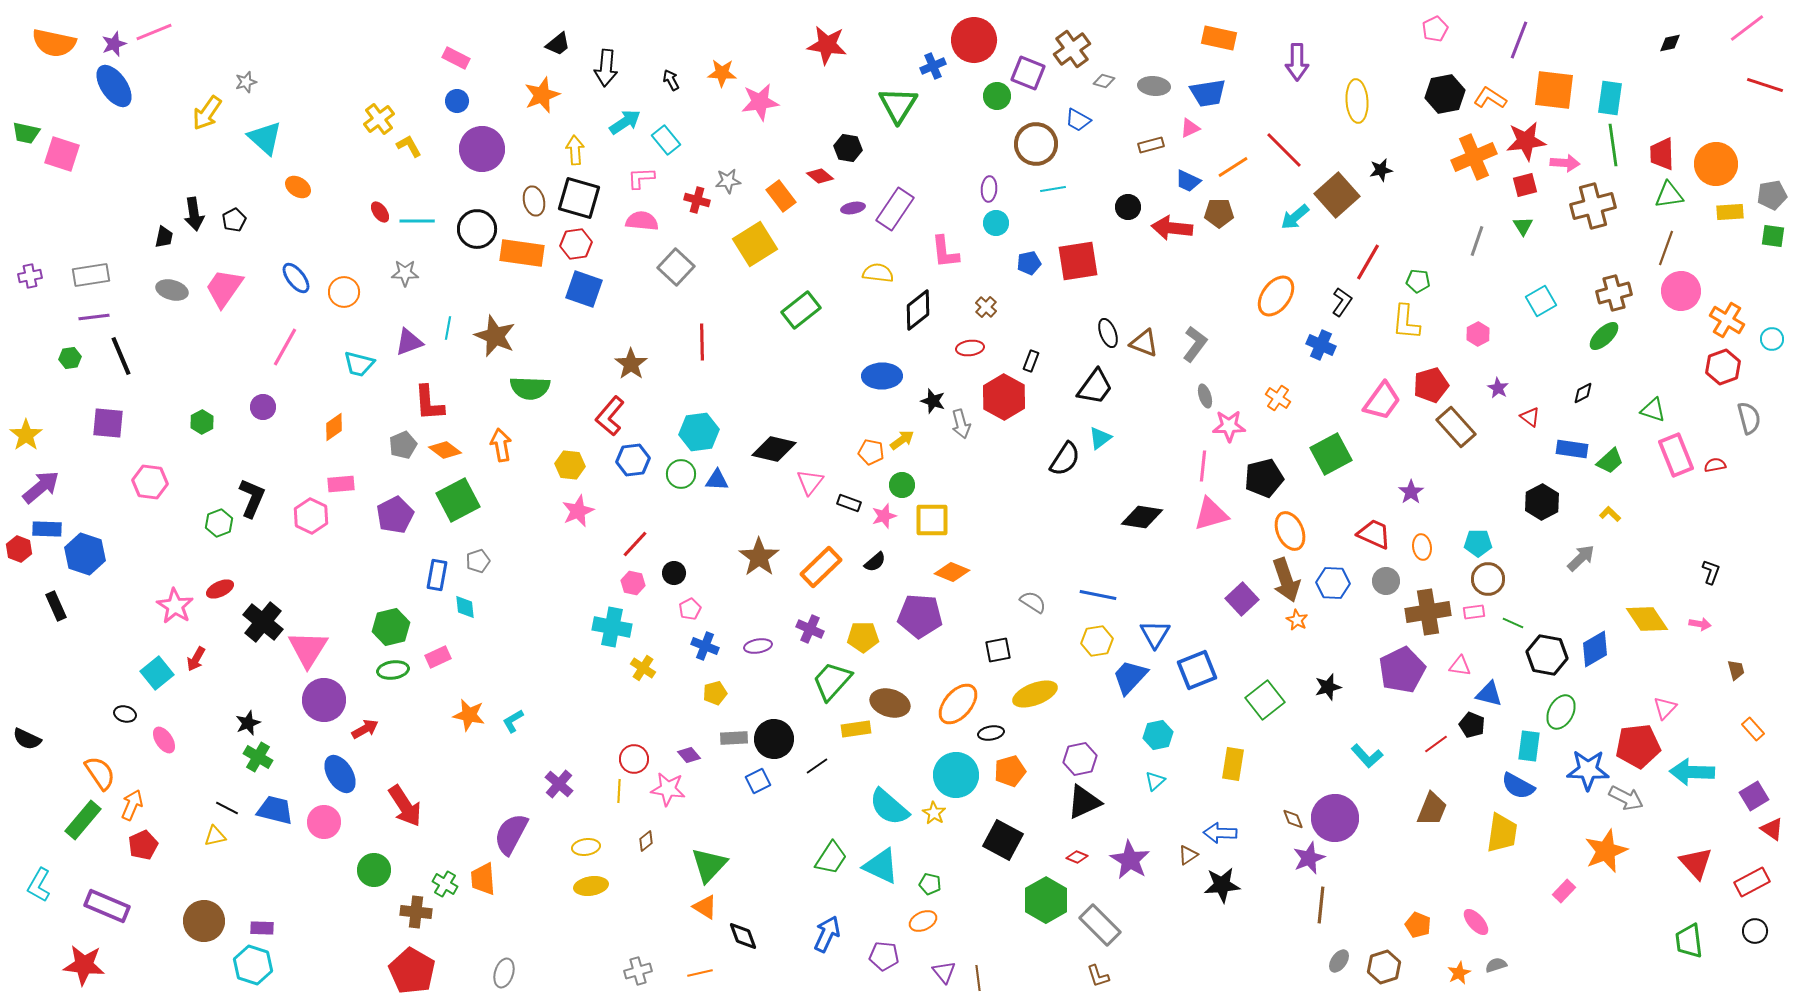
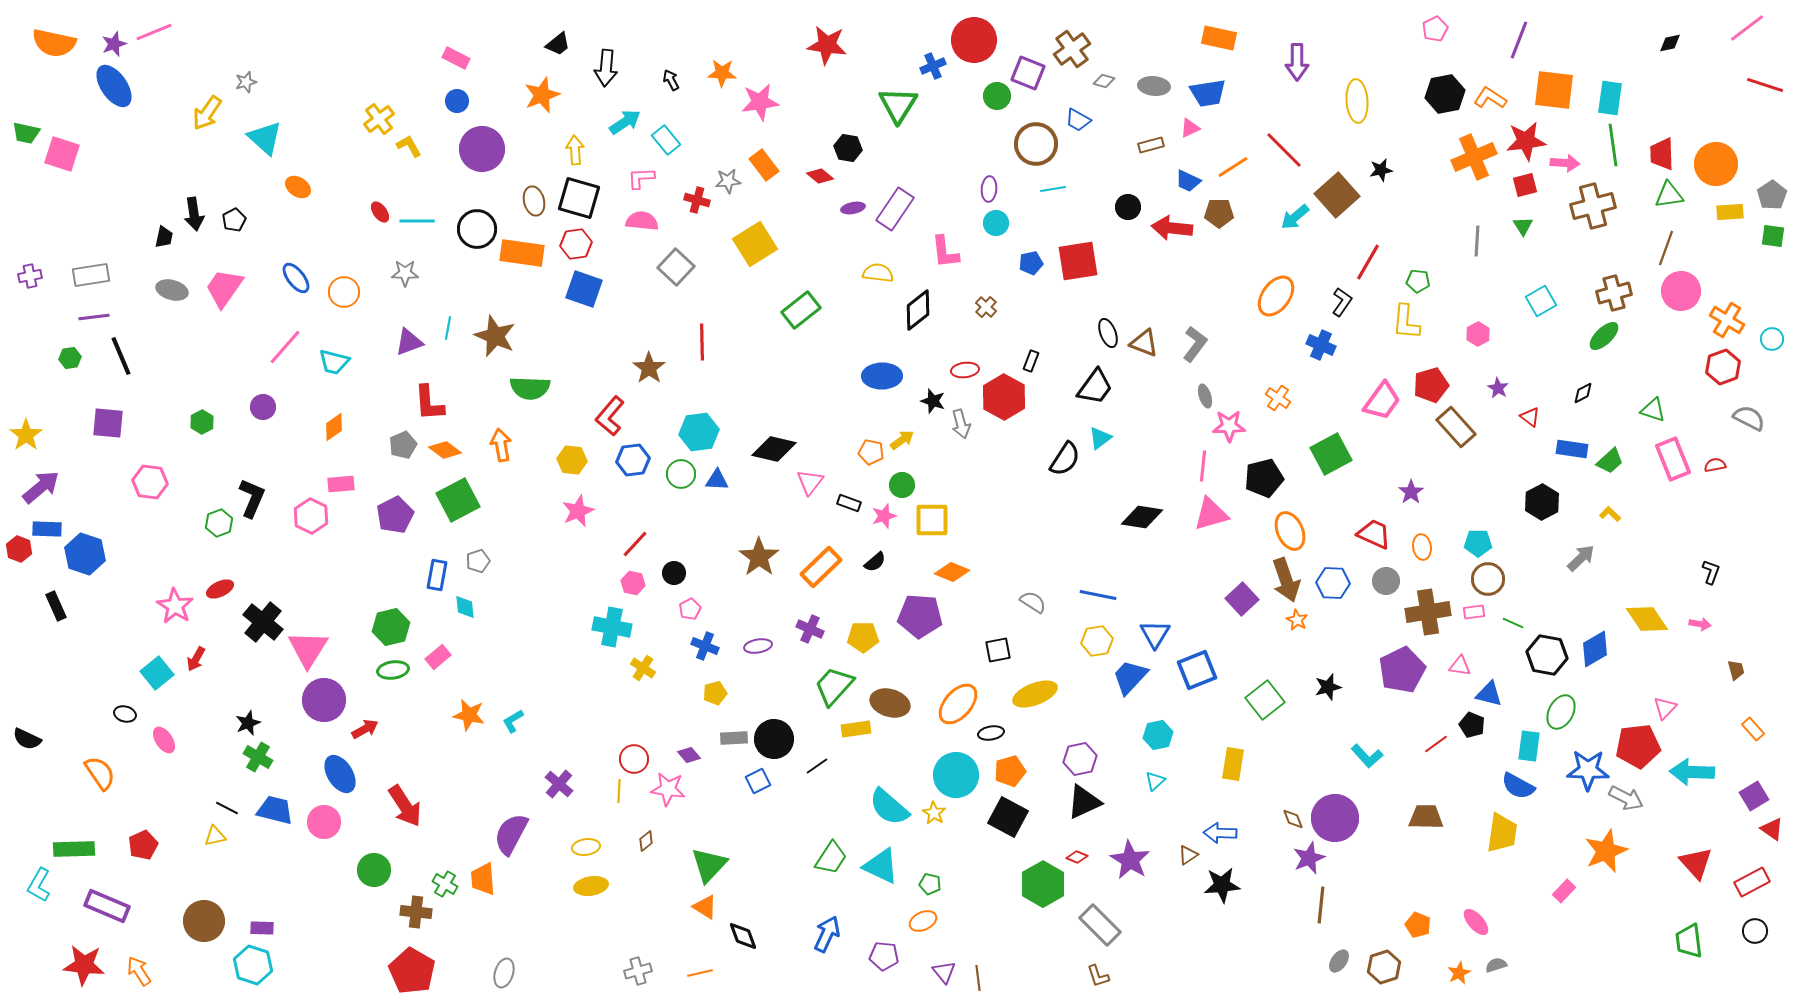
gray pentagon at (1772, 195): rotated 24 degrees counterclockwise
orange rectangle at (781, 196): moved 17 px left, 31 px up
gray line at (1477, 241): rotated 16 degrees counterclockwise
blue pentagon at (1029, 263): moved 2 px right
pink line at (285, 347): rotated 12 degrees clockwise
red ellipse at (970, 348): moved 5 px left, 22 px down
cyan trapezoid at (359, 364): moved 25 px left, 2 px up
brown star at (631, 364): moved 18 px right, 4 px down
gray semicircle at (1749, 418): rotated 48 degrees counterclockwise
pink rectangle at (1676, 455): moved 3 px left, 4 px down
yellow hexagon at (570, 465): moved 2 px right, 5 px up
pink rectangle at (438, 657): rotated 15 degrees counterclockwise
green trapezoid at (832, 681): moved 2 px right, 5 px down
orange arrow at (132, 805): moved 7 px right, 166 px down; rotated 56 degrees counterclockwise
brown trapezoid at (1432, 809): moved 6 px left, 8 px down; rotated 111 degrees counterclockwise
green rectangle at (83, 820): moved 9 px left, 29 px down; rotated 48 degrees clockwise
black square at (1003, 840): moved 5 px right, 23 px up
green hexagon at (1046, 900): moved 3 px left, 16 px up
